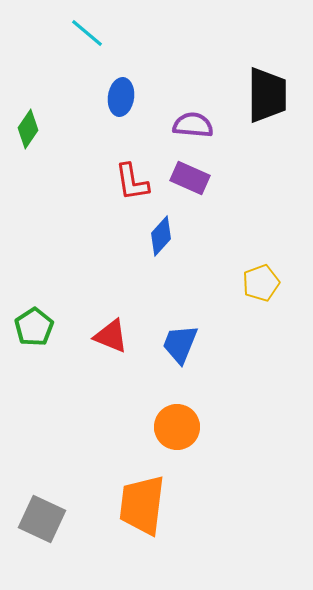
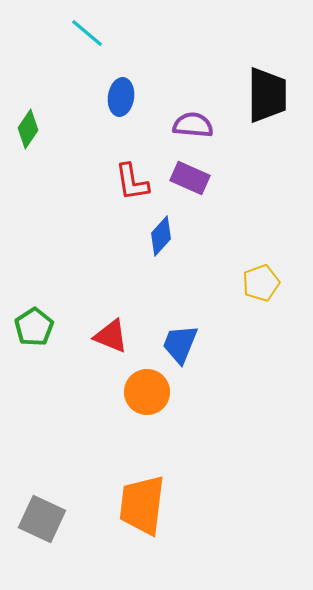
orange circle: moved 30 px left, 35 px up
